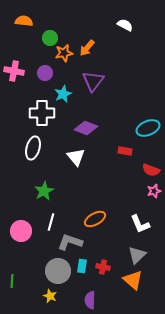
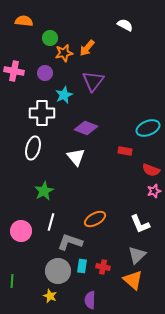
cyan star: moved 1 px right, 1 px down
